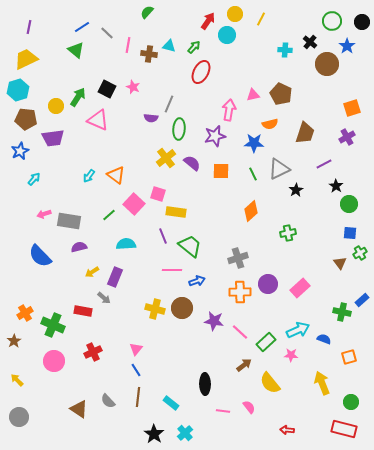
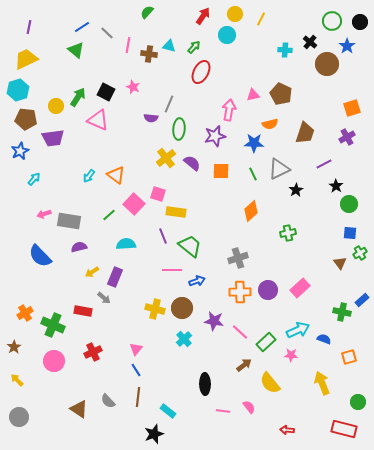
red arrow at (208, 21): moved 5 px left, 5 px up
black circle at (362, 22): moved 2 px left
black square at (107, 89): moved 1 px left, 3 px down
purple circle at (268, 284): moved 6 px down
brown star at (14, 341): moved 6 px down
green circle at (351, 402): moved 7 px right
cyan rectangle at (171, 403): moved 3 px left, 8 px down
cyan cross at (185, 433): moved 1 px left, 94 px up
black star at (154, 434): rotated 18 degrees clockwise
